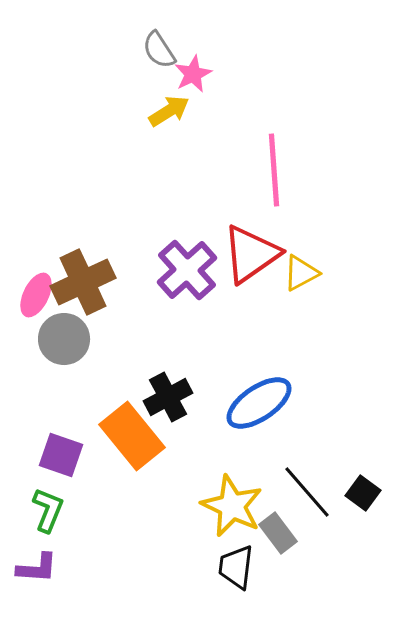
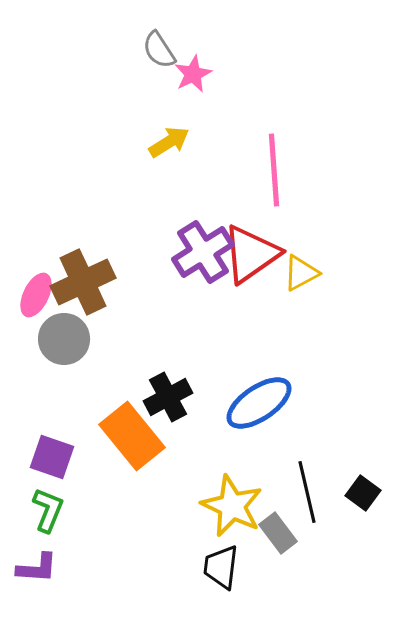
yellow arrow: moved 31 px down
purple cross: moved 16 px right, 18 px up; rotated 10 degrees clockwise
purple square: moved 9 px left, 2 px down
black line: rotated 28 degrees clockwise
black trapezoid: moved 15 px left
